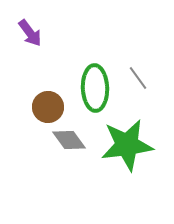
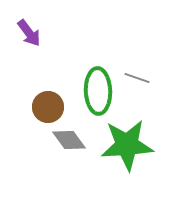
purple arrow: moved 1 px left
gray line: moved 1 px left; rotated 35 degrees counterclockwise
green ellipse: moved 3 px right, 3 px down
green star: rotated 4 degrees clockwise
